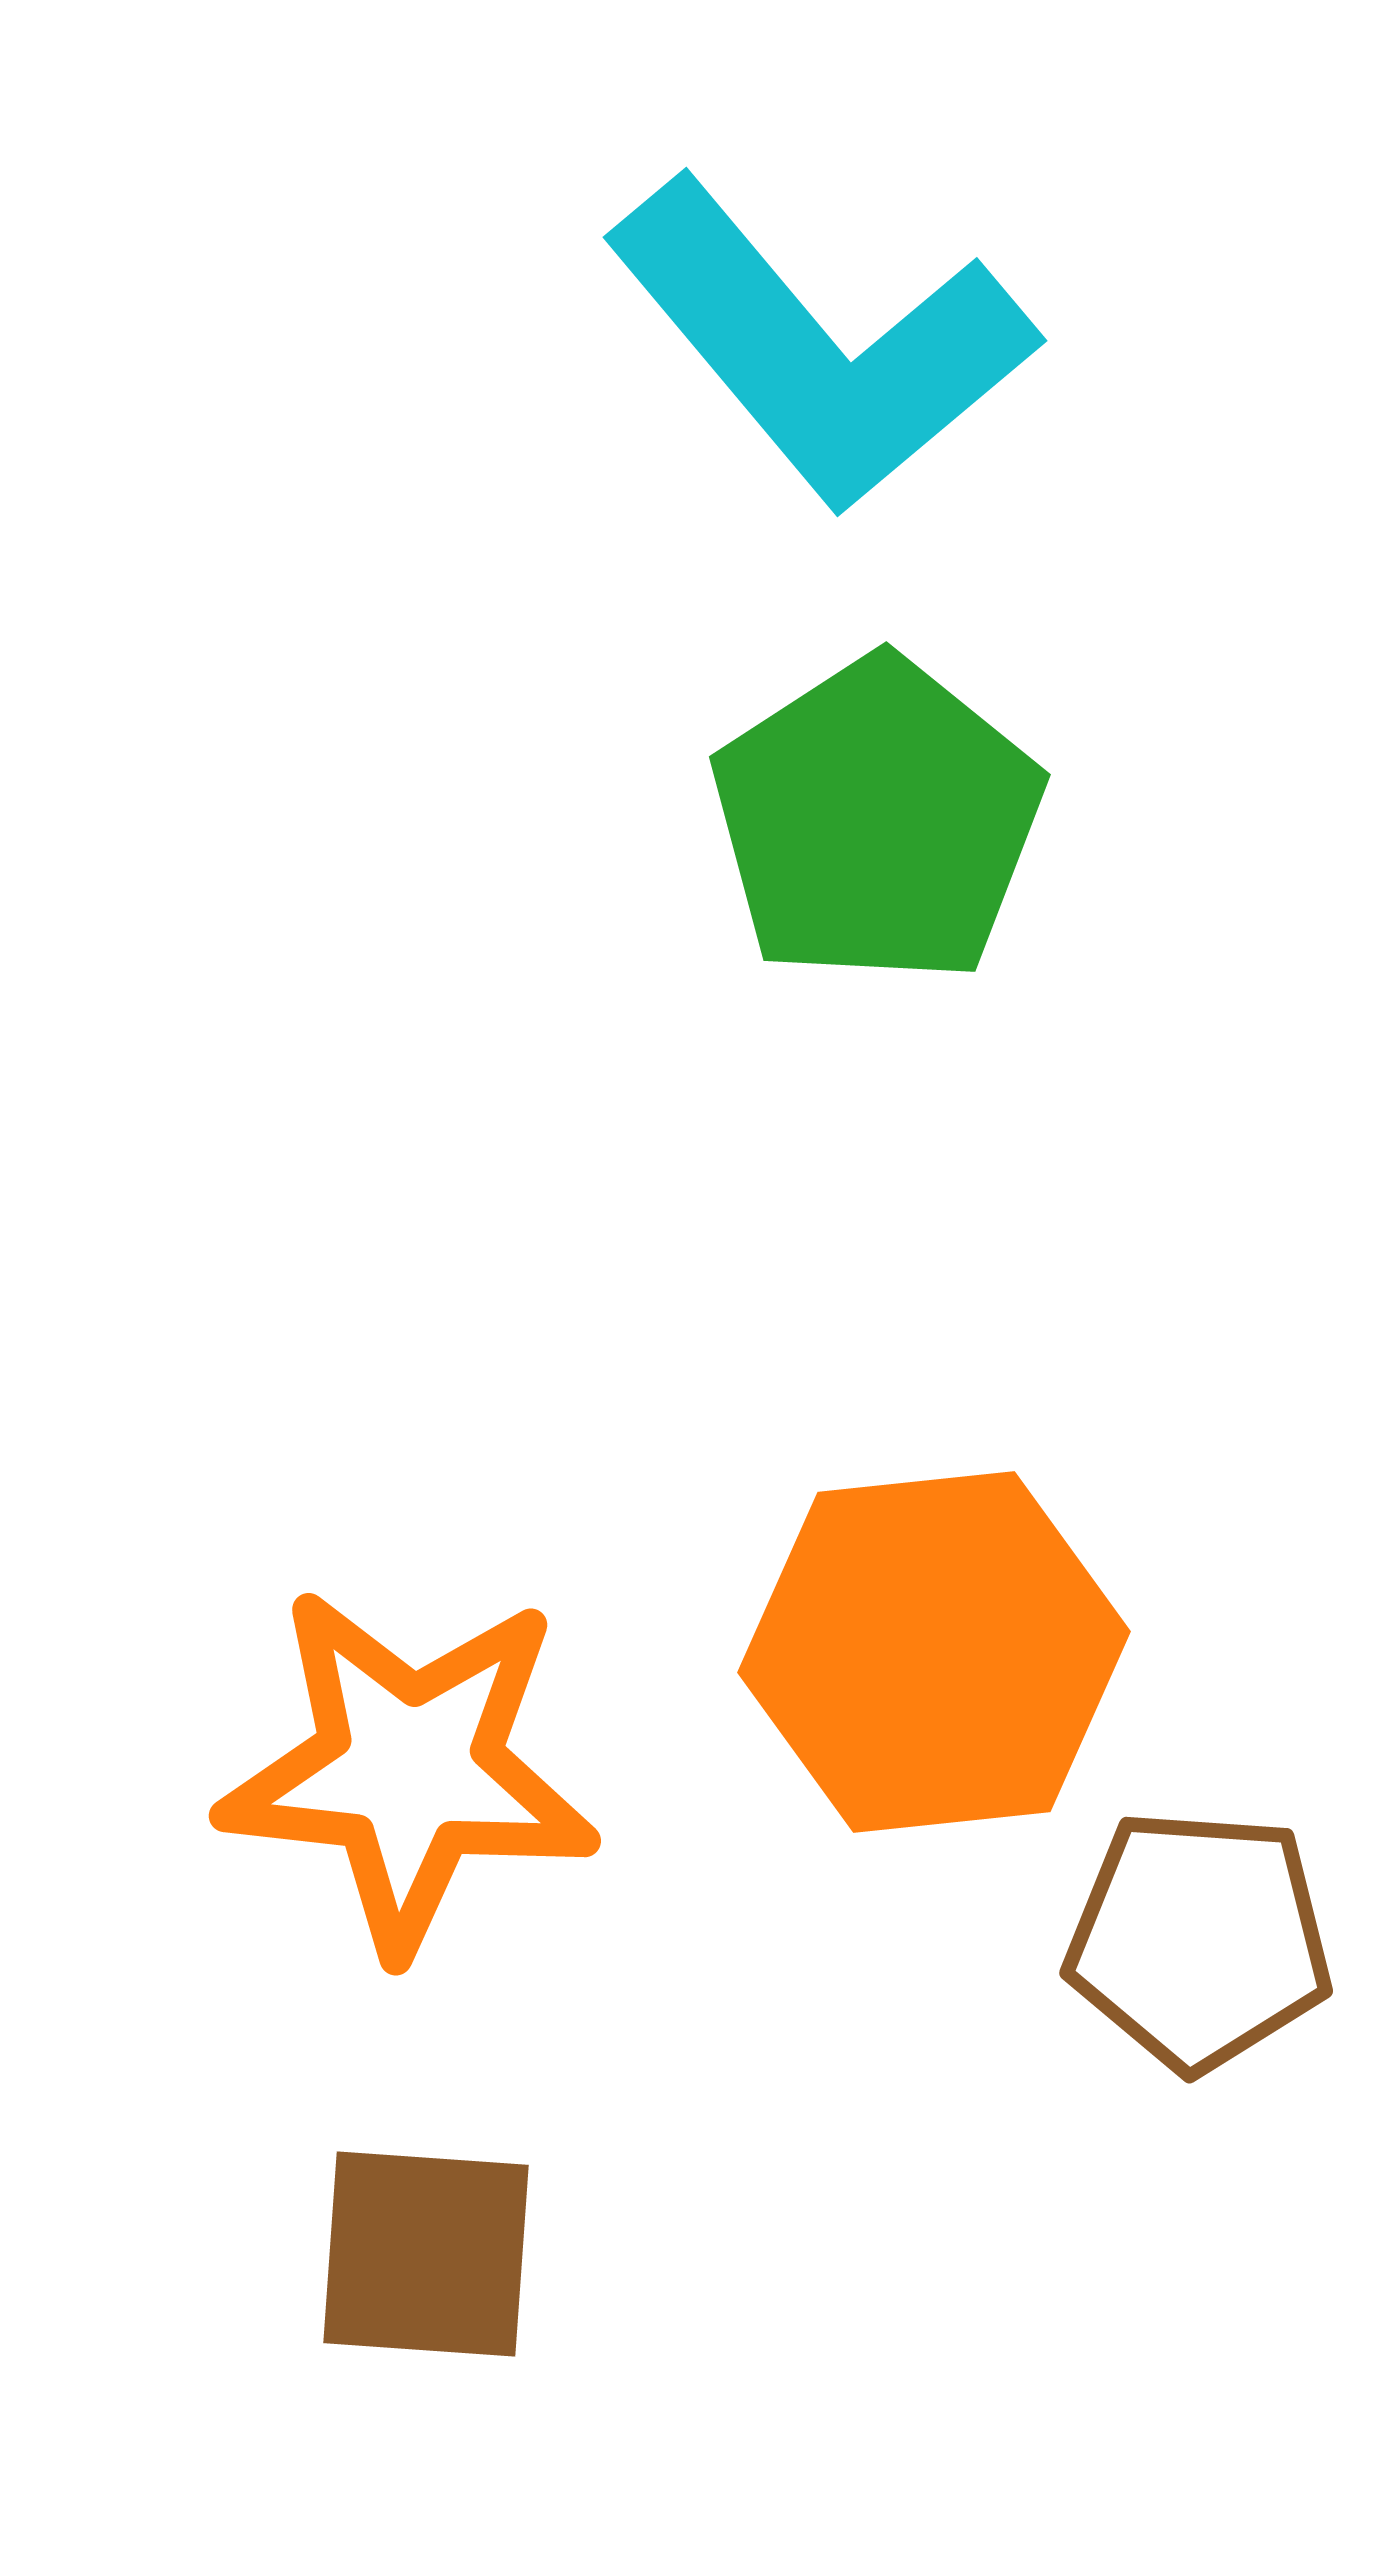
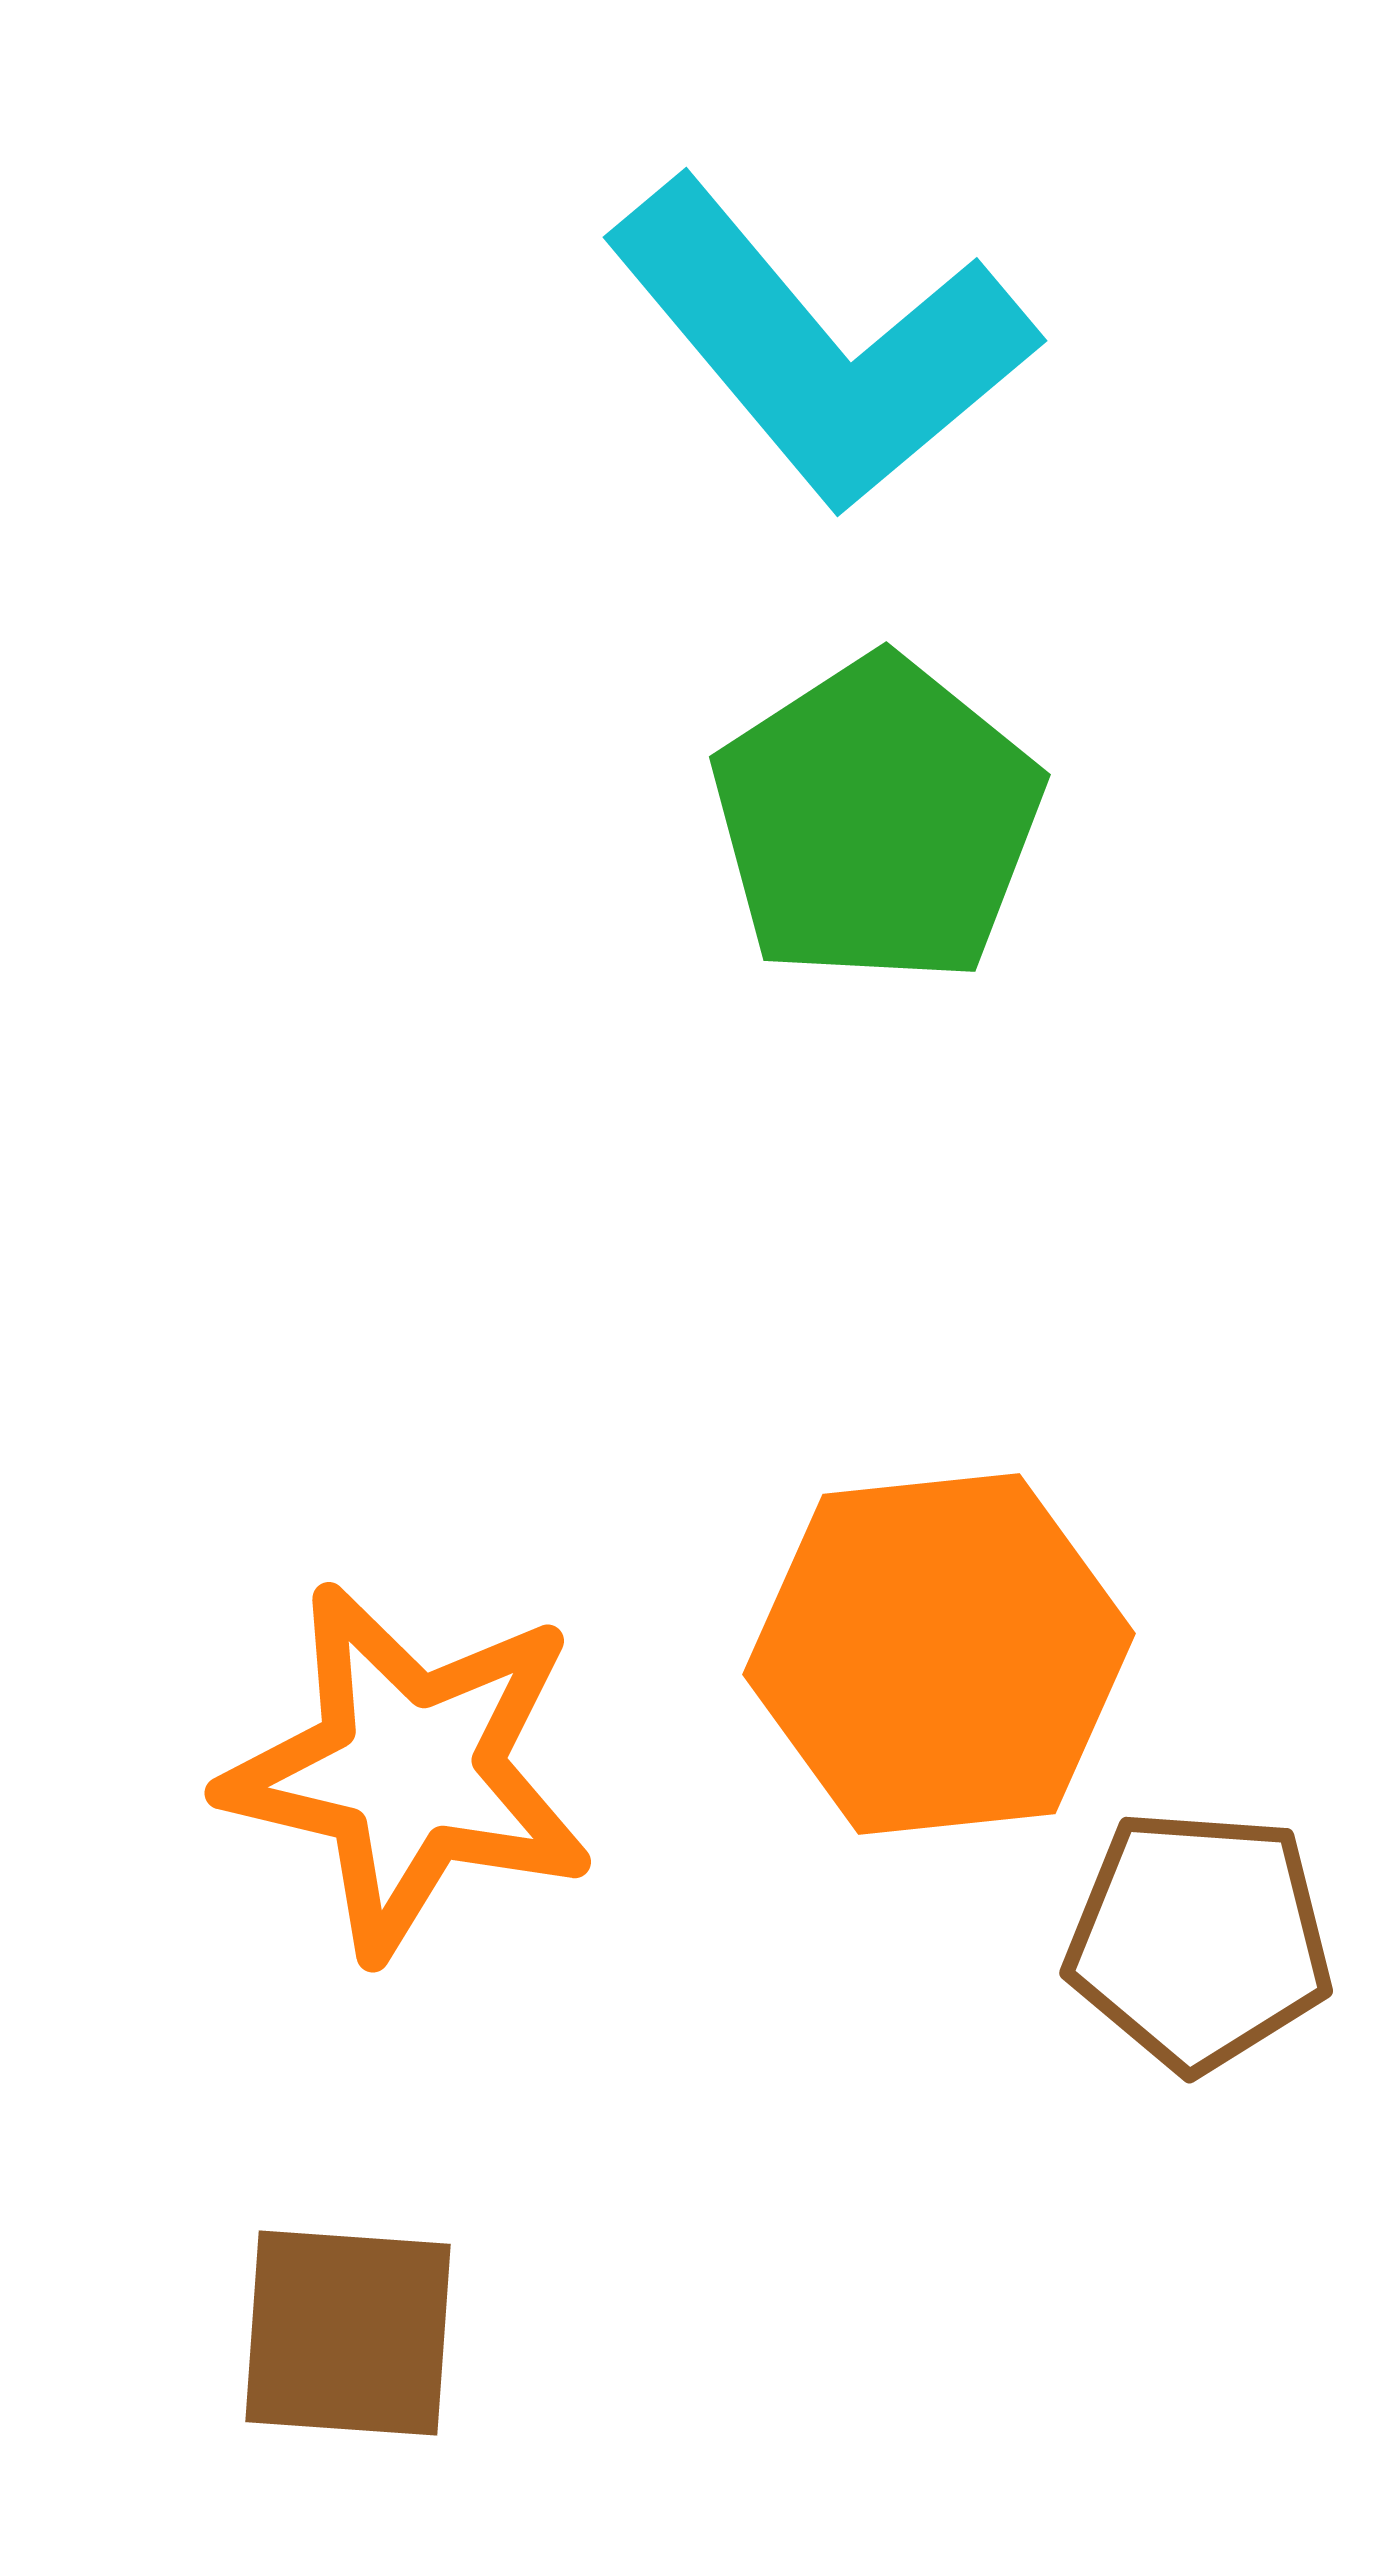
orange hexagon: moved 5 px right, 2 px down
orange star: rotated 7 degrees clockwise
brown square: moved 78 px left, 79 px down
